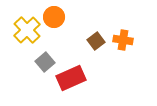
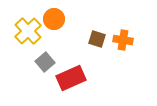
orange circle: moved 2 px down
yellow cross: moved 1 px right, 1 px down
brown square: moved 1 px right, 2 px up; rotated 36 degrees counterclockwise
